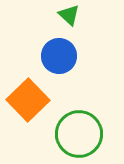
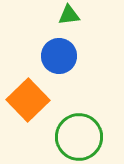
green triangle: rotated 50 degrees counterclockwise
green circle: moved 3 px down
